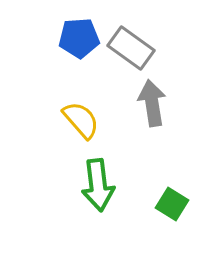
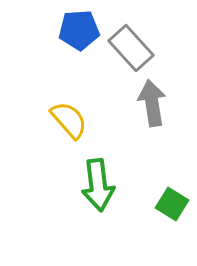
blue pentagon: moved 8 px up
gray rectangle: rotated 12 degrees clockwise
yellow semicircle: moved 12 px left
